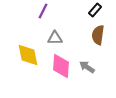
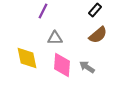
brown semicircle: rotated 138 degrees counterclockwise
yellow diamond: moved 1 px left, 3 px down
pink diamond: moved 1 px right, 1 px up
